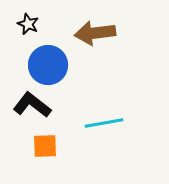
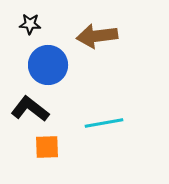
black star: moved 2 px right; rotated 20 degrees counterclockwise
brown arrow: moved 2 px right, 3 px down
black L-shape: moved 2 px left, 4 px down
orange square: moved 2 px right, 1 px down
